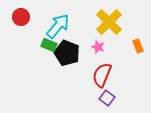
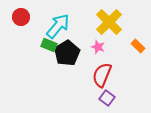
orange rectangle: rotated 24 degrees counterclockwise
black pentagon: rotated 20 degrees clockwise
